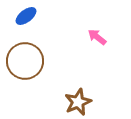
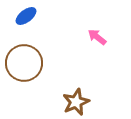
brown circle: moved 1 px left, 2 px down
brown star: moved 2 px left
